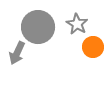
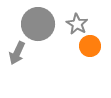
gray circle: moved 3 px up
orange circle: moved 3 px left, 1 px up
